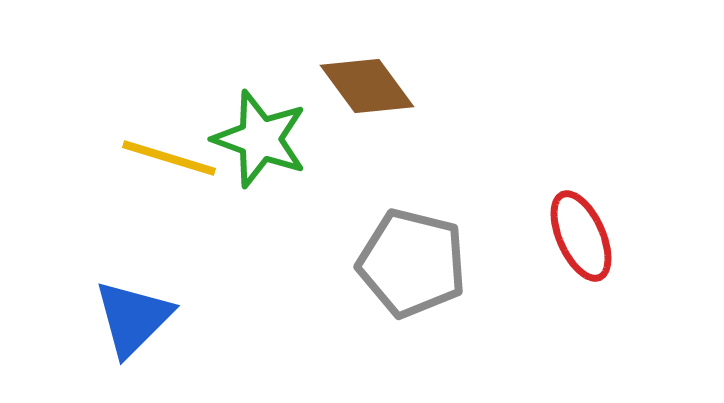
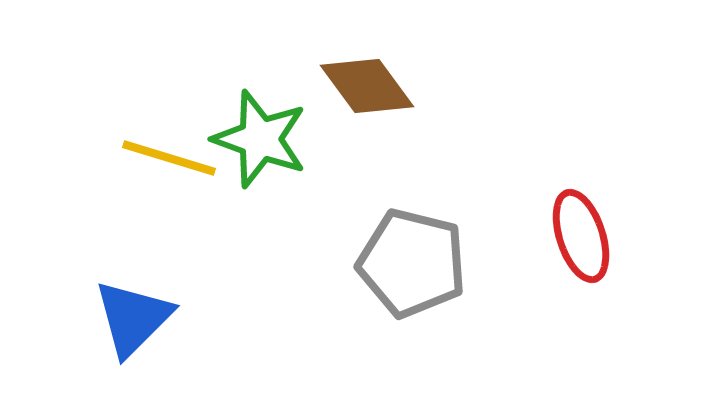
red ellipse: rotated 6 degrees clockwise
